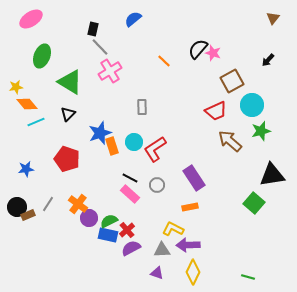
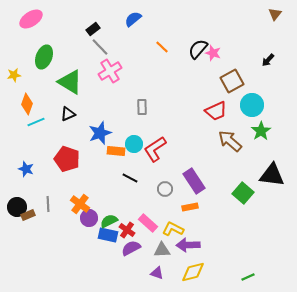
brown triangle at (273, 18): moved 2 px right, 4 px up
black rectangle at (93, 29): rotated 40 degrees clockwise
green ellipse at (42, 56): moved 2 px right, 1 px down
orange line at (164, 61): moved 2 px left, 14 px up
yellow star at (16, 87): moved 2 px left, 12 px up
orange diamond at (27, 104): rotated 60 degrees clockwise
black triangle at (68, 114): rotated 21 degrees clockwise
green star at (261, 131): rotated 18 degrees counterclockwise
cyan circle at (134, 142): moved 2 px down
orange rectangle at (112, 146): moved 4 px right, 5 px down; rotated 66 degrees counterclockwise
blue star at (26, 169): rotated 28 degrees clockwise
black triangle at (272, 175): rotated 16 degrees clockwise
purple rectangle at (194, 178): moved 3 px down
gray circle at (157, 185): moved 8 px right, 4 px down
pink rectangle at (130, 194): moved 18 px right, 29 px down
green square at (254, 203): moved 11 px left, 10 px up
gray line at (48, 204): rotated 35 degrees counterclockwise
orange cross at (78, 204): moved 2 px right
red cross at (127, 230): rotated 14 degrees counterclockwise
yellow diamond at (193, 272): rotated 50 degrees clockwise
green line at (248, 277): rotated 40 degrees counterclockwise
